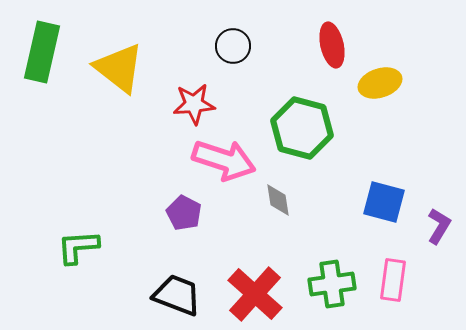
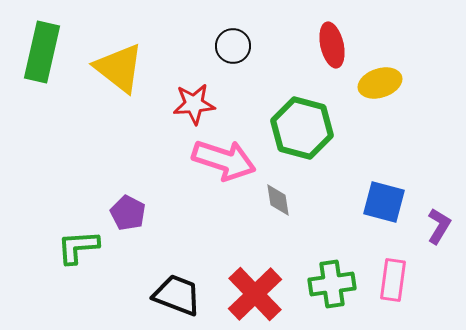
purple pentagon: moved 56 px left
red cross: rotated 4 degrees clockwise
